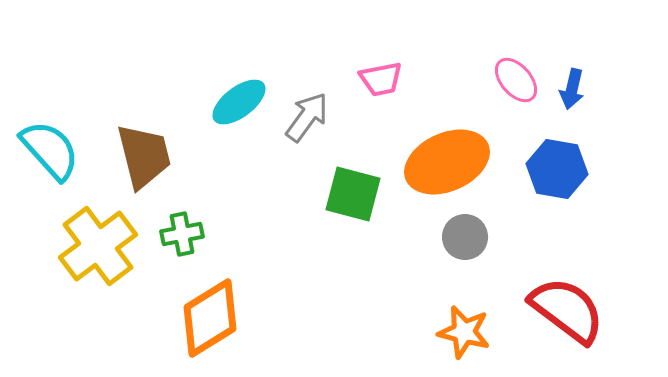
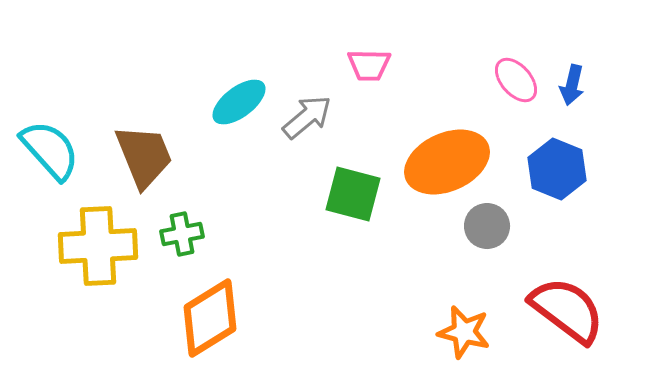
pink trapezoid: moved 12 px left, 14 px up; rotated 12 degrees clockwise
blue arrow: moved 4 px up
gray arrow: rotated 14 degrees clockwise
brown trapezoid: rotated 8 degrees counterclockwise
blue hexagon: rotated 12 degrees clockwise
gray circle: moved 22 px right, 11 px up
yellow cross: rotated 34 degrees clockwise
